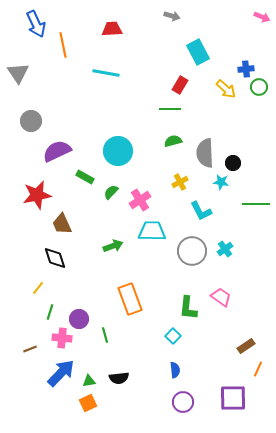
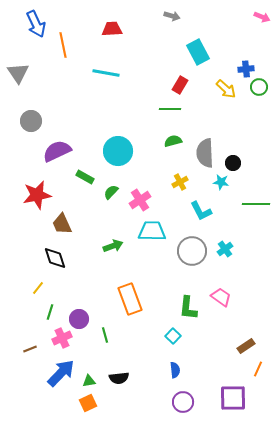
pink cross at (62, 338): rotated 30 degrees counterclockwise
